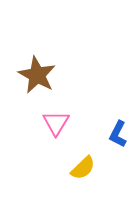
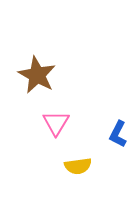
yellow semicircle: moved 5 px left, 2 px up; rotated 36 degrees clockwise
